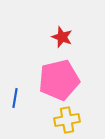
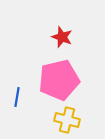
blue line: moved 2 px right, 1 px up
yellow cross: rotated 25 degrees clockwise
